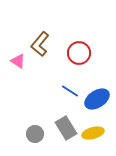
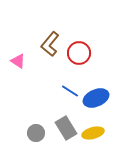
brown L-shape: moved 10 px right
blue ellipse: moved 1 px left, 1 px up; rotated 10 degrees clockwise
gray circle: moved 1 px right, 1 px up
